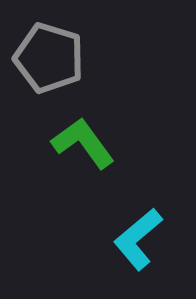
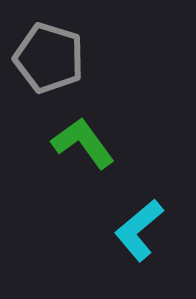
cyan L-shape: moved 1 px right, 9 px up
